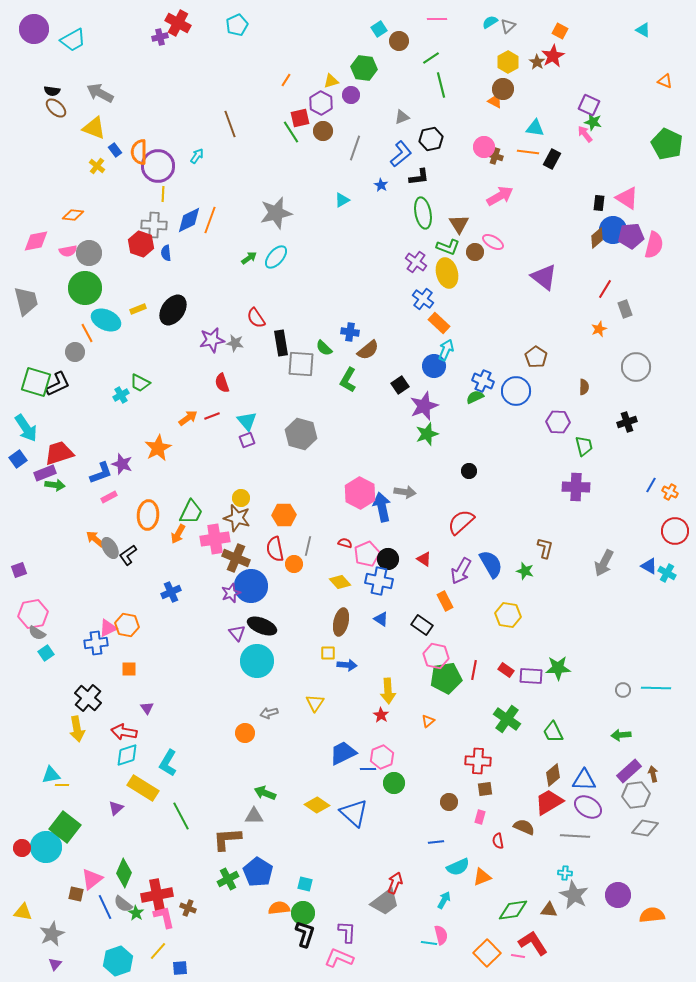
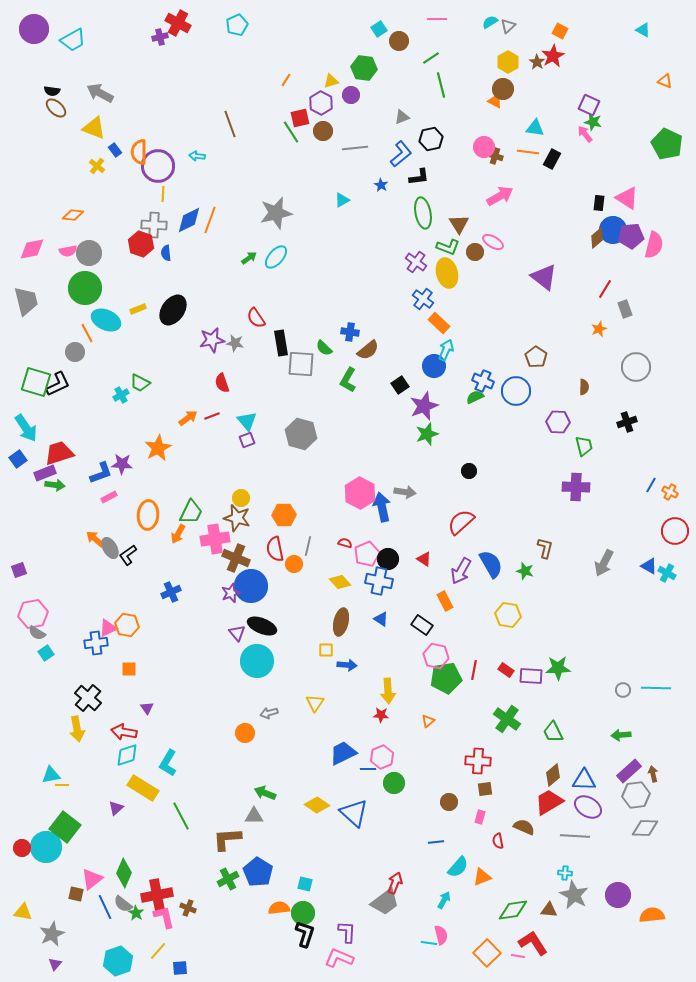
gray line at (355, 148): rotated 65 degrees clockwise
cyan arrow at (197, 156): rotated 119 degrees counterclockwise
pink diamond at (36, 241): moved 4 px left, 8 px down
purple star at (122, 464): rotated 15 degrees counterclockwise
yellow square at (328, 653): moved 2 px left, 3 px up
red star at (381, 715): rotated 28 degrees counterclockwise
gray diamond at (645, 828): rotated 8 degrees counterclockwise
cyan semicircle at (458, 867): rotated 25 degrees counterclockwise
